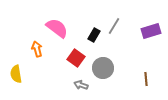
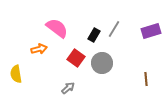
gray line: moved 3 px down
orange arrow: moved 2 px right; rotated 91 degrees clockwise
gray circle: moved 1 px left, 5 px up
gray arrow: moved 13 px left, 3 px down; rotated 120 degrees clockwise
